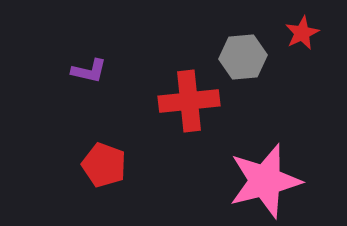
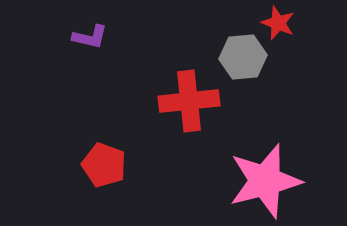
red star: moved 24 px left, 10 px up; rotated 24 degrees counterclockwise
purple L-shape: moved 1 px right, 34 px up
